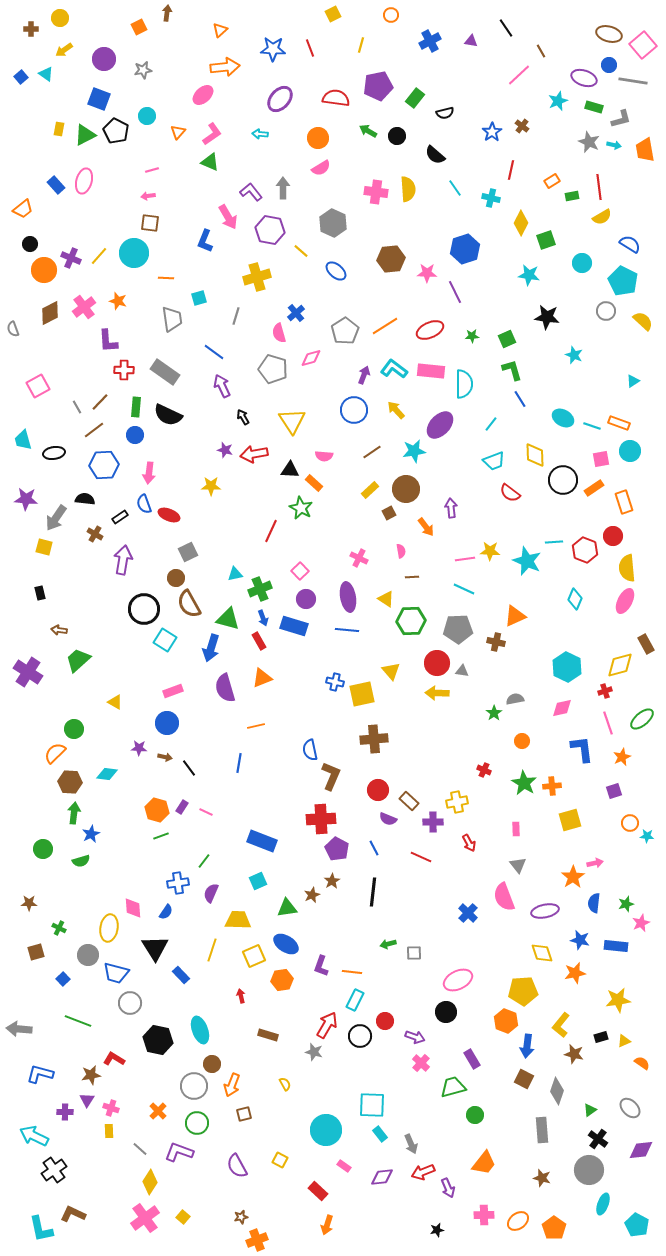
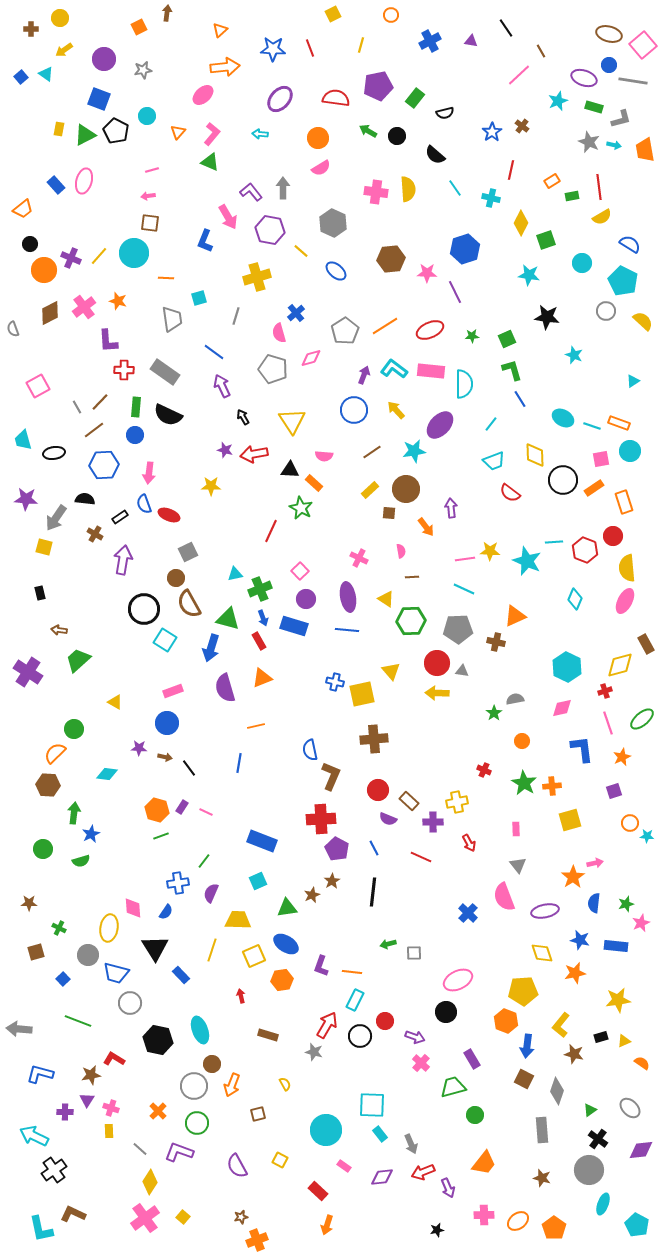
pink L-shape at (212, 134): rotated 15 degrees counterclockwise
brown square at (389, 513): rotated 32 degrees clockwise
brown hexagon at (70, 782): moved 22 px left, 3 px down
brown square at (244, 1114): moved 14 px right
